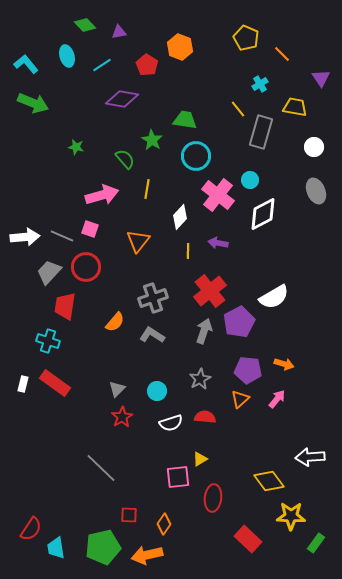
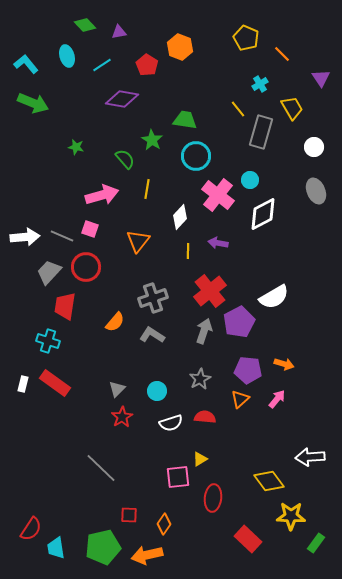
yellow trapezoid at (295, 107): moved 3 px left, 1 px down; rotated 50 degrees clockwise
